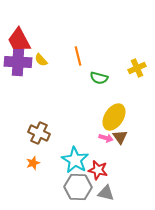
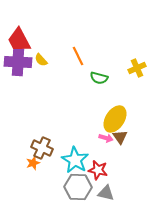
orange line: rotated 12 degrees counterclockwise
yellow ellipse: moved 1 px right, 2 px down
brown cross: moved 3 px right, 15 px down
